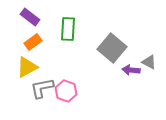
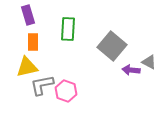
purple rectangle: moved 2 px left, 2 px up; rotated 36 degrees clockwise
orange rectangle: rotated 54 degrees counterclockwise
gray square: moved 2 px up
yellow triangle: rotated 15 degrees clockwise
gray L-shape: moved 3 px up
